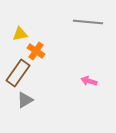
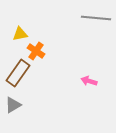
gray line: moved 8 px right, 4 px up
gray triangle: moved 12 px left, 5 px down
